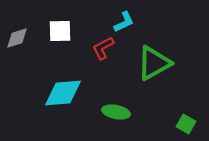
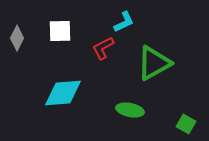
gray diamond: rotated 45 degrees counterclockwise
green ellipse: moved 14 px right, 2 px up
